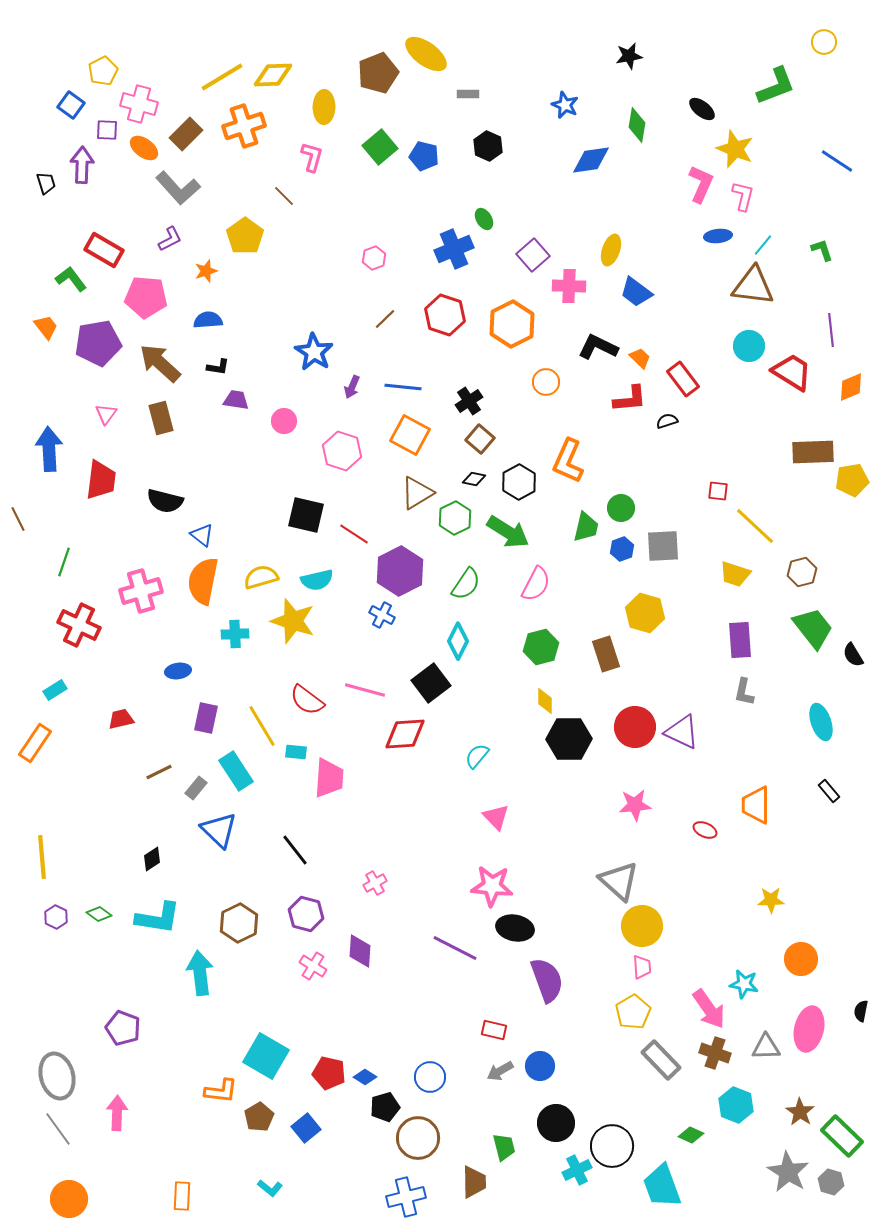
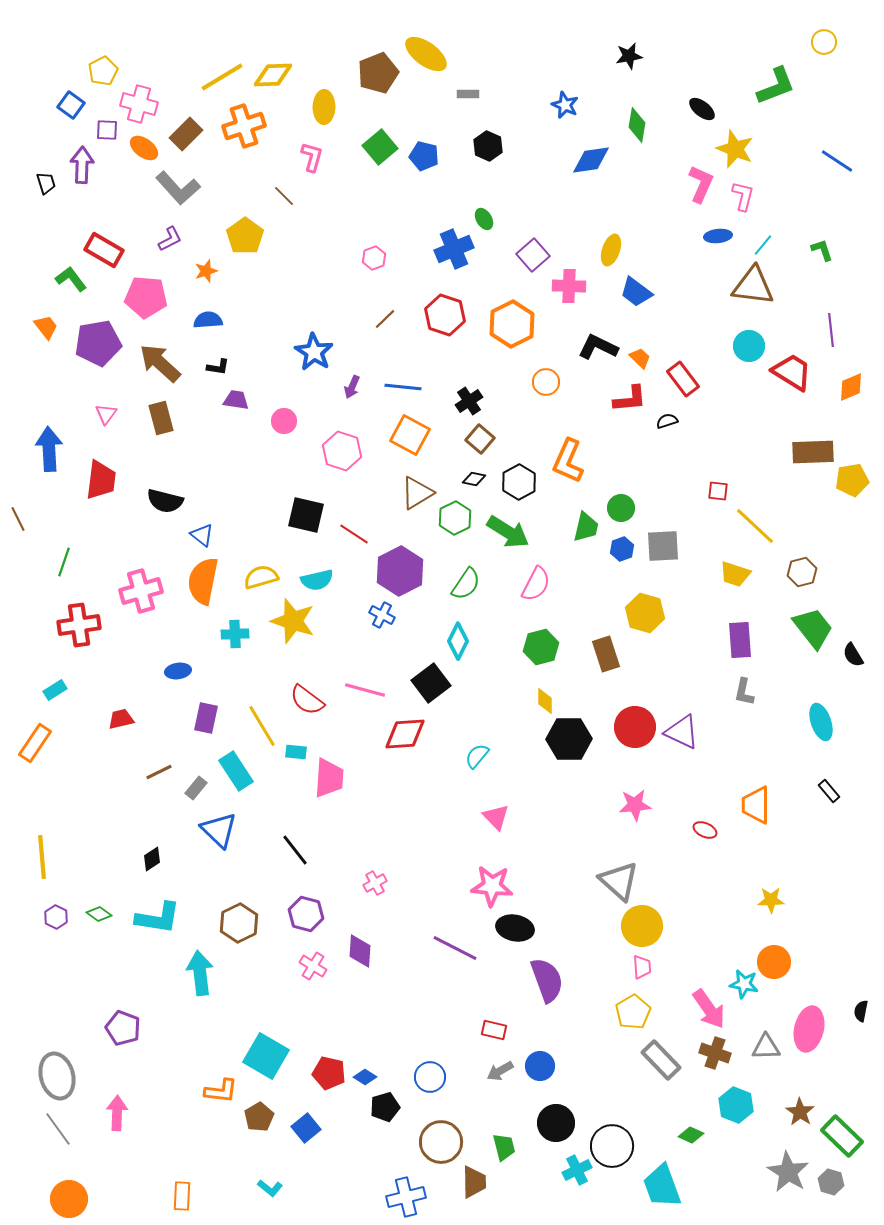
red cross at (79, 625): rotated 33 degrees counterclockwise
orange circle at (801, 959): moved 27 px left, 3 px down
brown circle at (418, 1138): moved 23 px right, 4 px down
